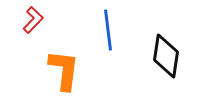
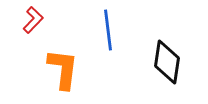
black diamond: moved 1 px right, 6 px down
orange L-shape: moved 1 px left, 1 px up
